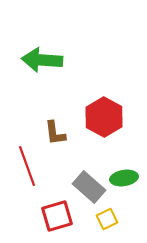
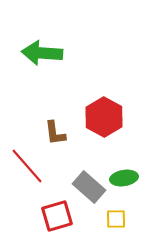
green arrow: moved 7 px up
red line: rotated 21 degrees counterclockwise
yellow square: moved 9 px right; rotated 25 degrees clockwise
